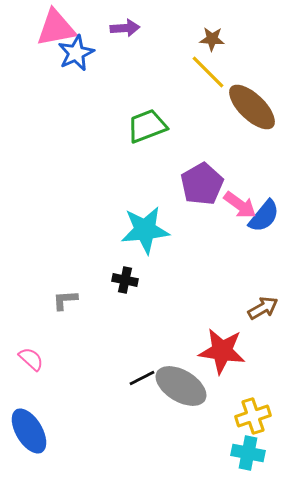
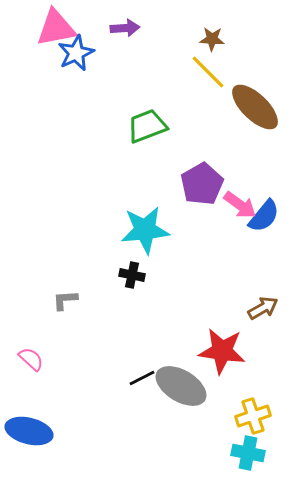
brown ellipse: moved 3 px right
black cross: moved 7 px right, 5 px up
blue ellipse: rotated 45 degrees counterclockwise
